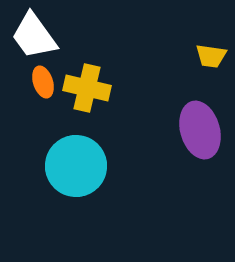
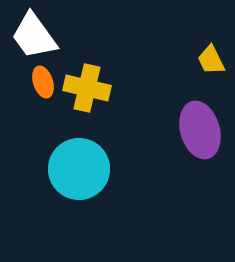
yellow trapezoid: moved 4 px down; rotated 56 degrees clockwise
cyan circle: moved 3 px right, 3 px down
